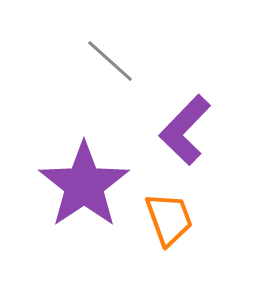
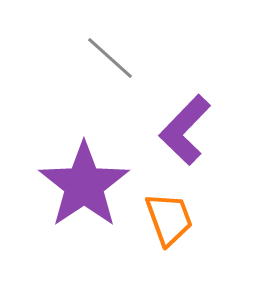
gray line: moved 3 px up
